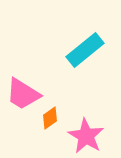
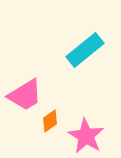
pink trapezoid: moved 2 px right, 1 px down; rotated 63 degrees counterclockwise
orange diamond: moved 3 px down
